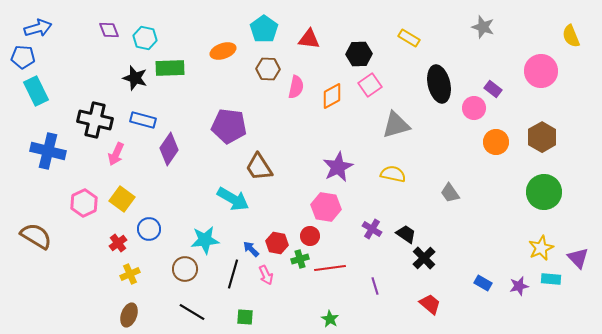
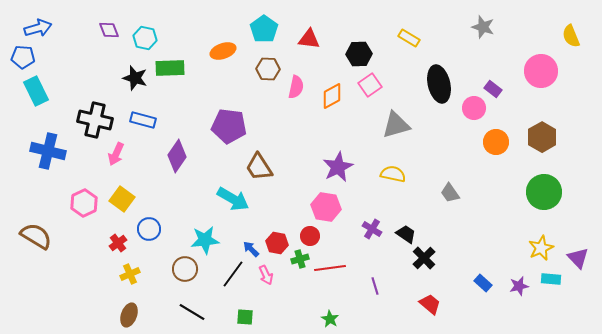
purple diamond at (169, 149): moved 8 px right, 7 px down
black line at (233, 274): rotated 20 degrees clockwise
blue rectangle at (483, 283): rotated 12 degrees clockwise
